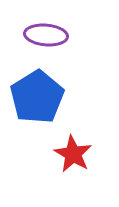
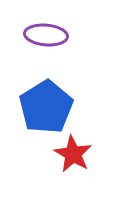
blue pentagon: moved 9 px right, 10 px down
